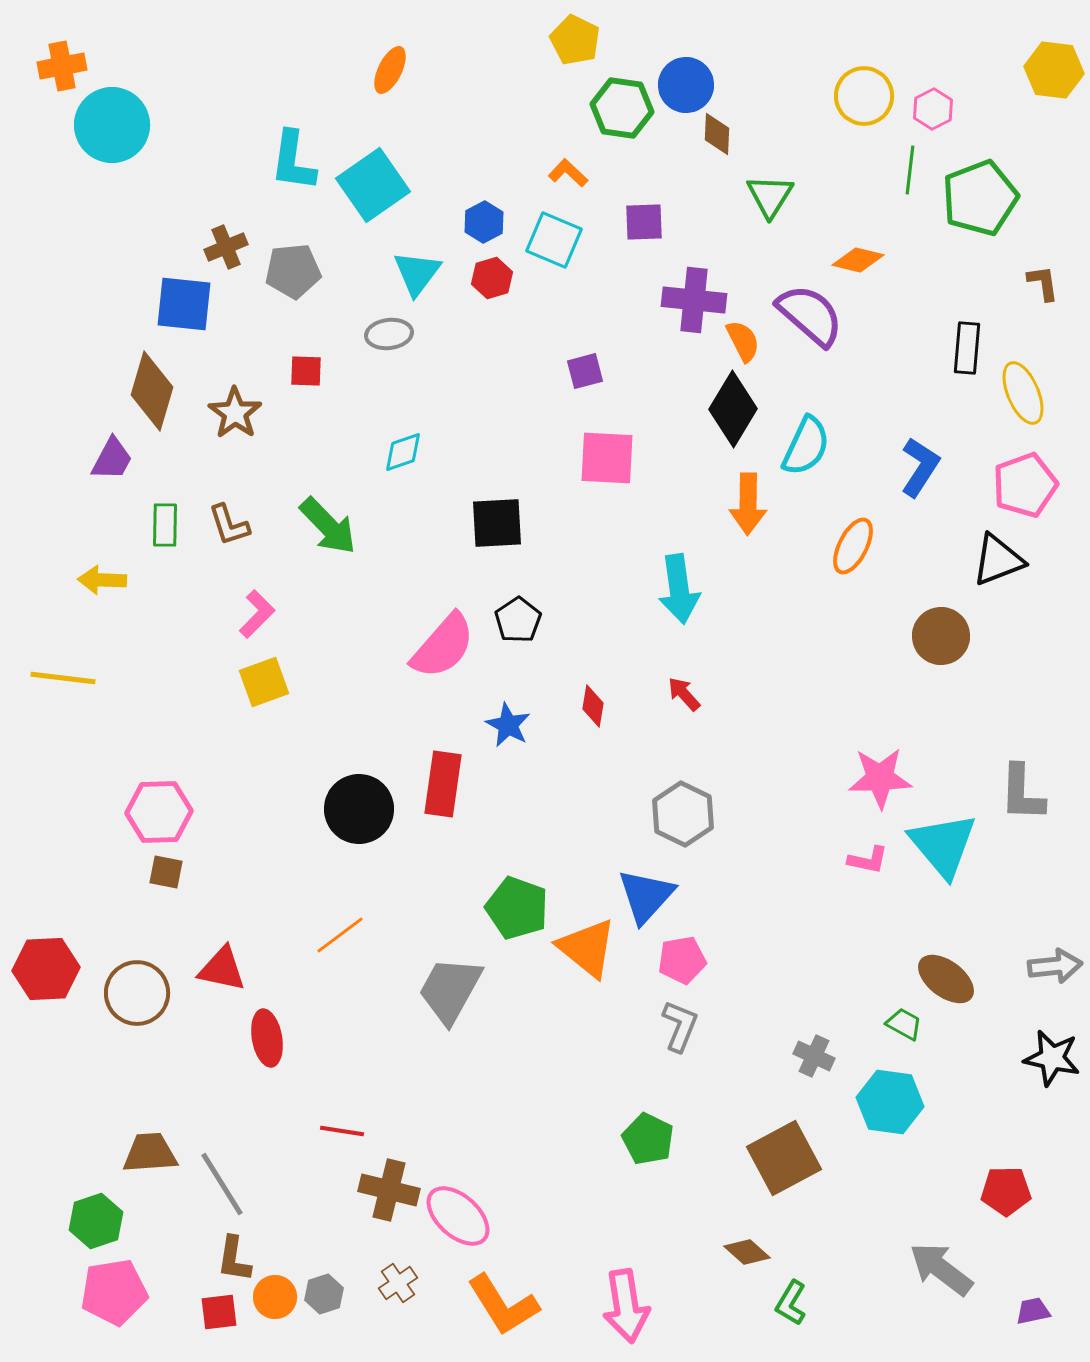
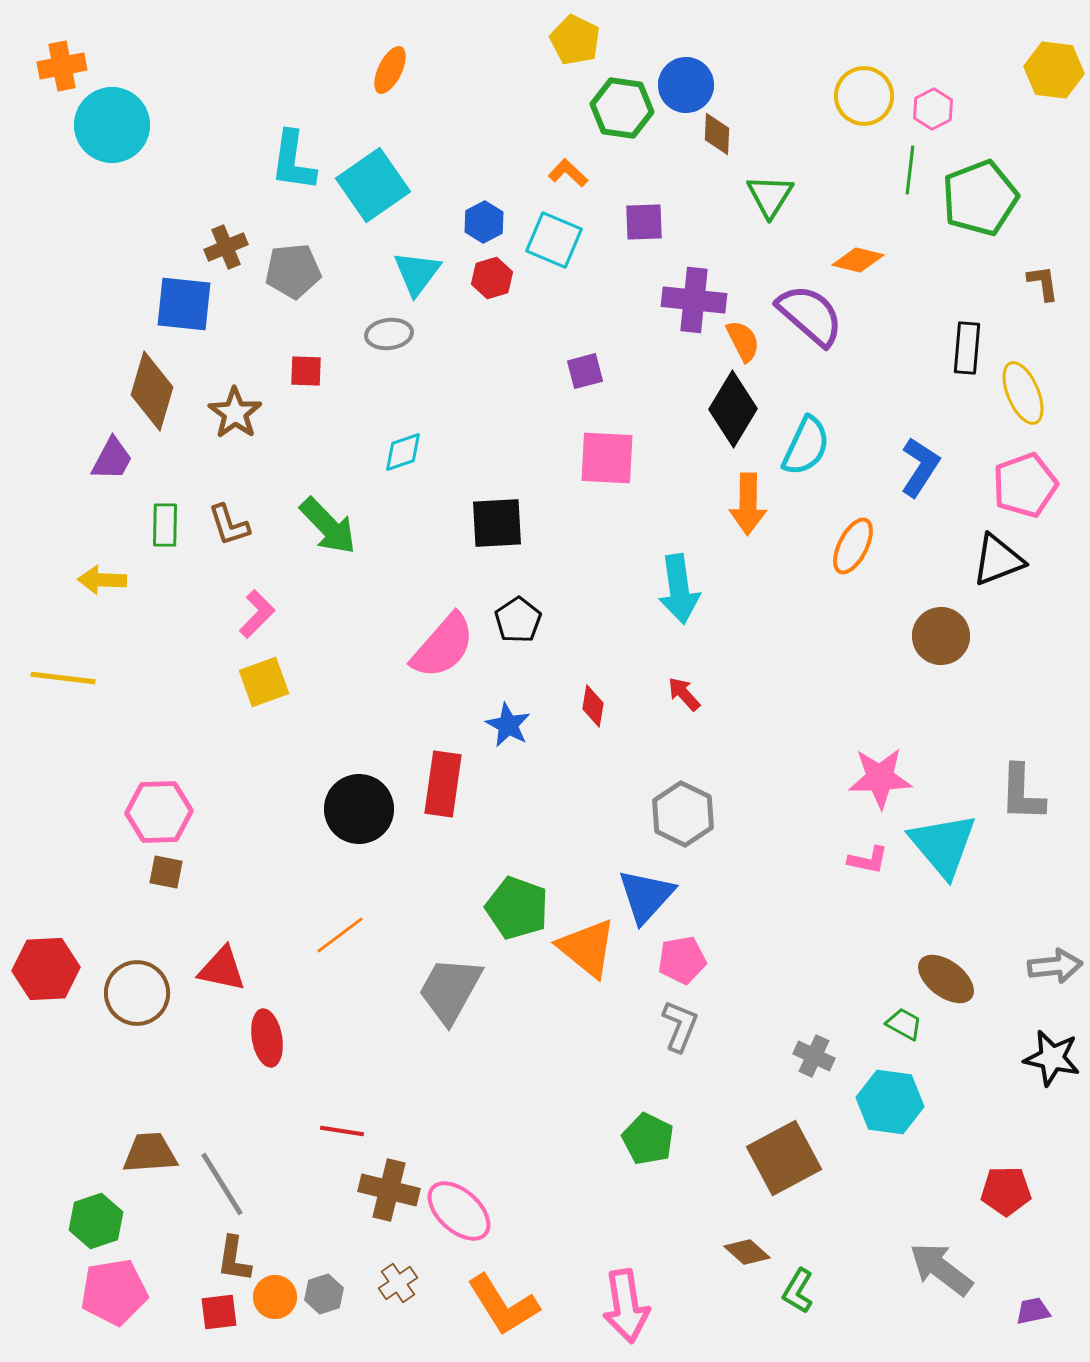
pink ellipse at (458, 1216): moved 1 px right, 5 px up
green L-shape at (791, 1303): moved 7 px right, 12 px up
